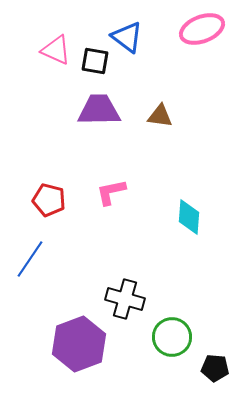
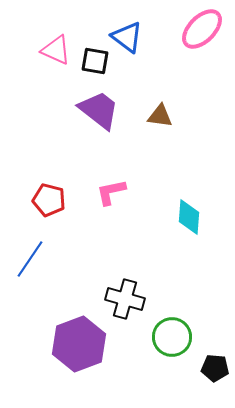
pink ellipse: rotated 24 degrees counterclockwise
purple trapezoid: rotated 39 degrees clockwise
